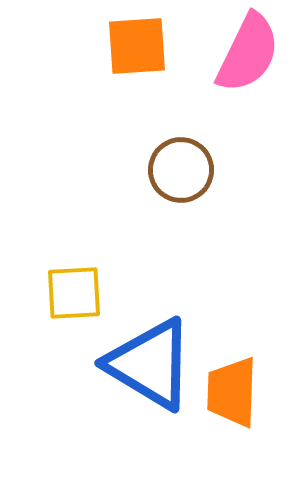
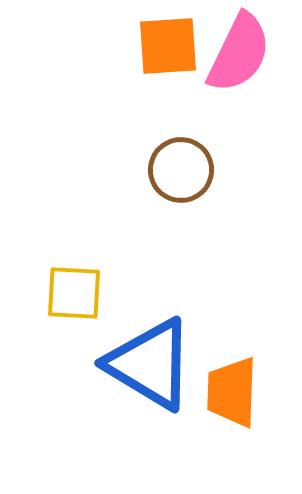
orange square: moved 31 px right
pink semicircle: moved 9 px left
yellow square: rotated 6 degrees clockwise
